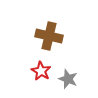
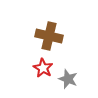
red star: moved 2 px right, 3 px up
